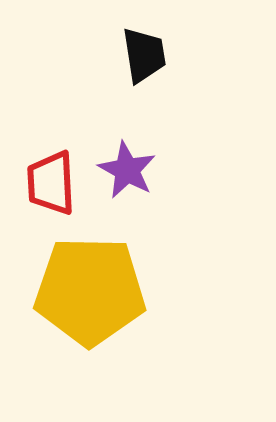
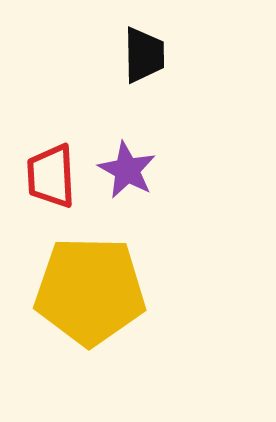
black trapezoid: rotated 8 degrees clockwise
red trapezoid: moved 7 px up
